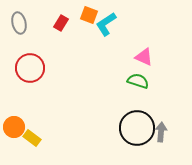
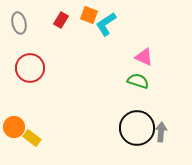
red rectangle: moved 3 px up
